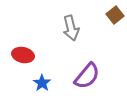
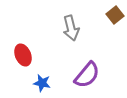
red ellipse: rotated 55 degrees clockwise
purple semicircle: moved 1 px up
blue star: rotated 24 degrees counterclockwise
